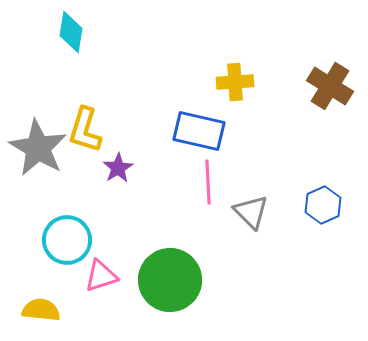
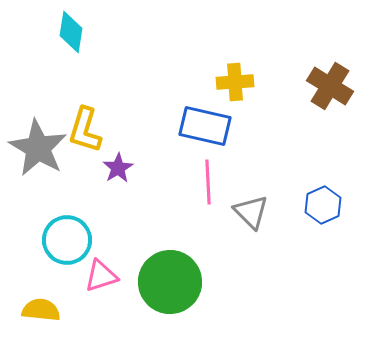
blue rectangle: moved 6 px right, 5 px up
green circle: moved 2 px down
